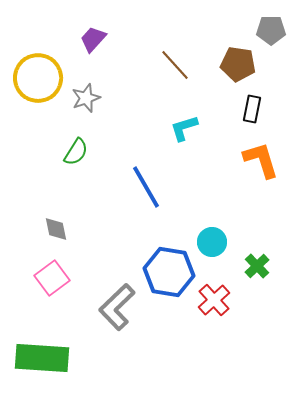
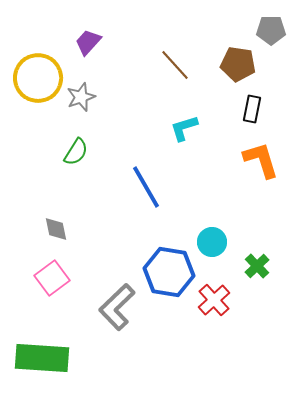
purple trapezoid: moved 5 px left, 3 px down
gray star: moved 5 px left, 1 px up
